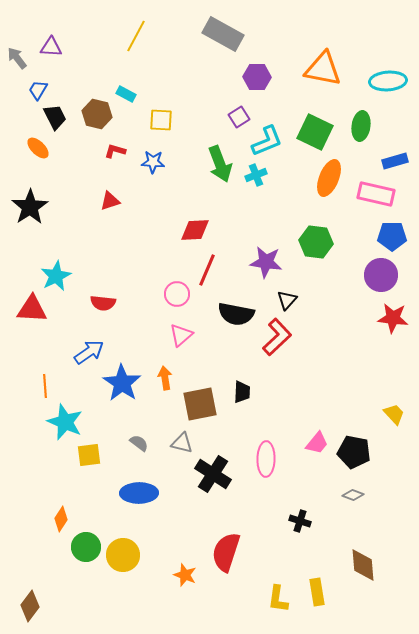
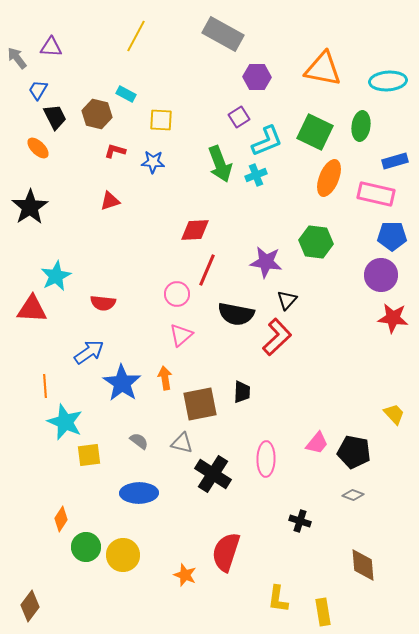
gray semicircle at (139, 443): moved 2 px up
yellow rectangle at (317, 592): moved 6 px right, 20 px down
